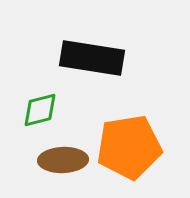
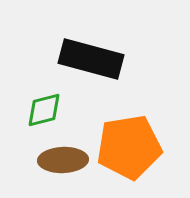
black rectangle: moved 1 px left, 1 px down; rotated 6 degrees clockwise
green diamond: moved 4 px right
